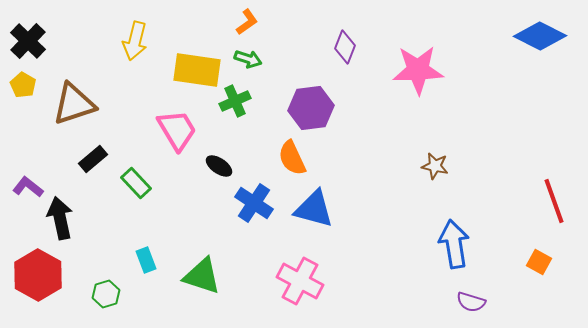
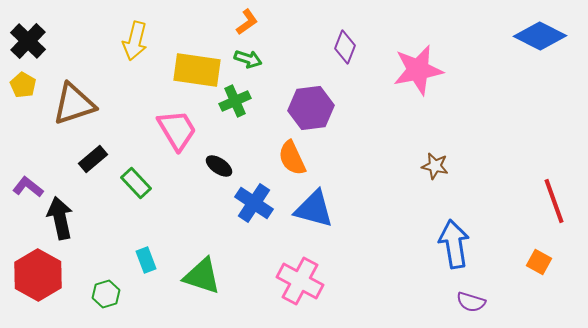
pink star: rotated 9 degrees counterclockwise
